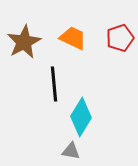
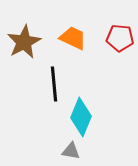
red pentagon: rotated 24 degrees clockwise
cyan diamond: rotated 9 degrees counterclockwise
